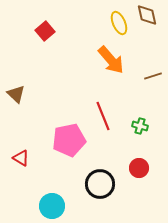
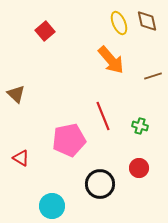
brown diamond: moved 6 px down
